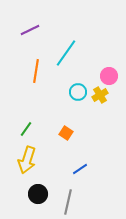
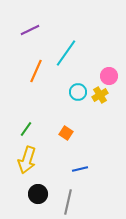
orange line: rotated 15 degrees clockwise
blue line: rotated 21 degrees clockwise
